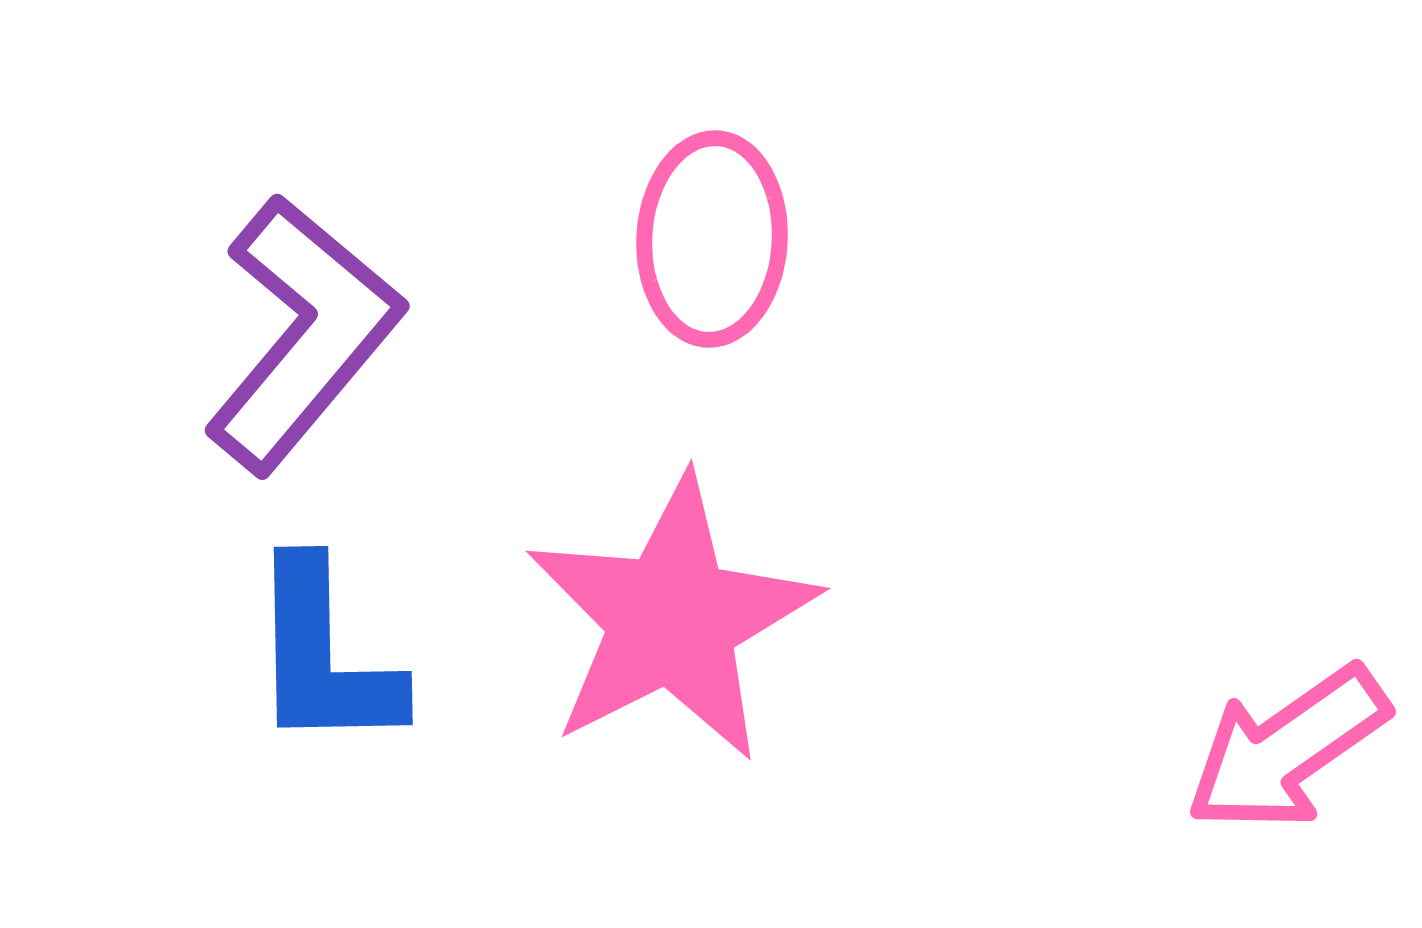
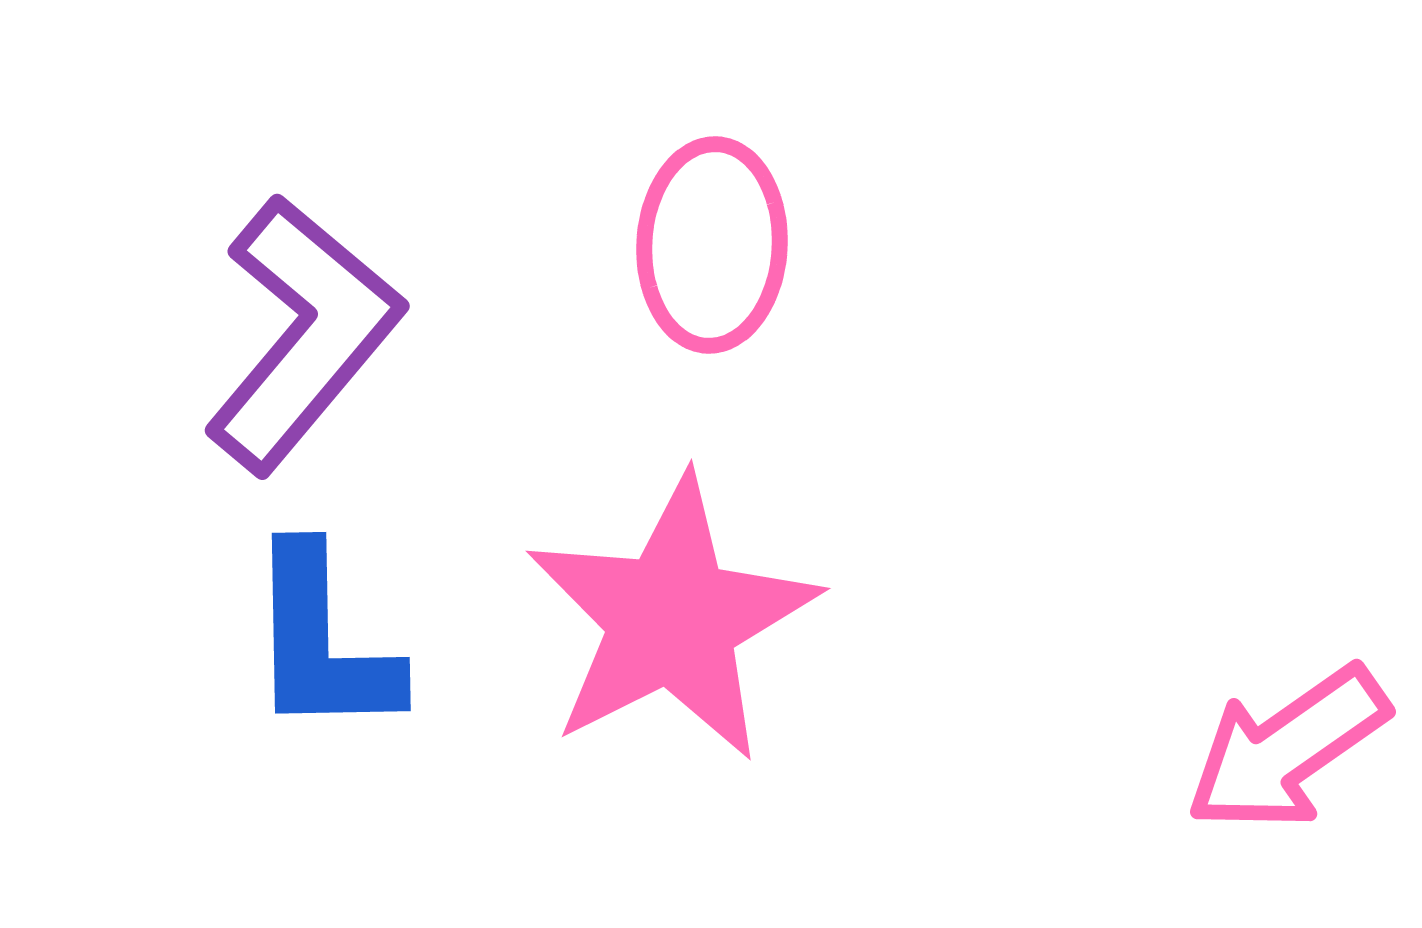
pink ellipse: moved 6 px down
blue L-shape: moved 2 px left, 14 px up
